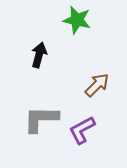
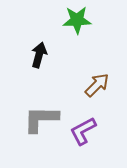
green star: rotated 16 degrees counterclockwise
purple L-shape: moved 1 px right, 1 px down
